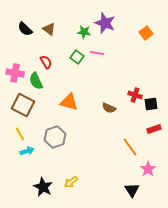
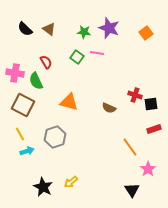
purple star: moved 4 px right, 5 px down
